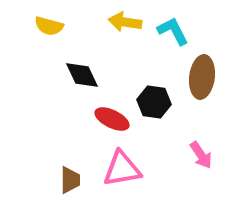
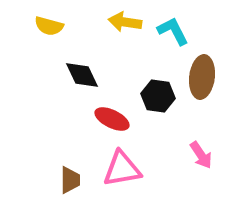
black hexagon: moved 4 px right, 6 px up
